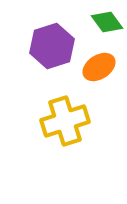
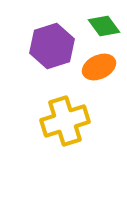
green diamond: moved 3 px left, 4 px down
orange ellipse: rotated 8 degrees clockwise
